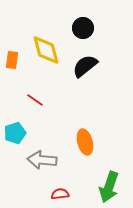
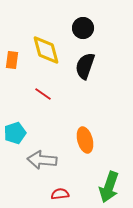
black semicircle: rotated 32 degrees counterclockwise
red line: moved 8 px right, 6 px up
orange ellipse: moved 2 px up
